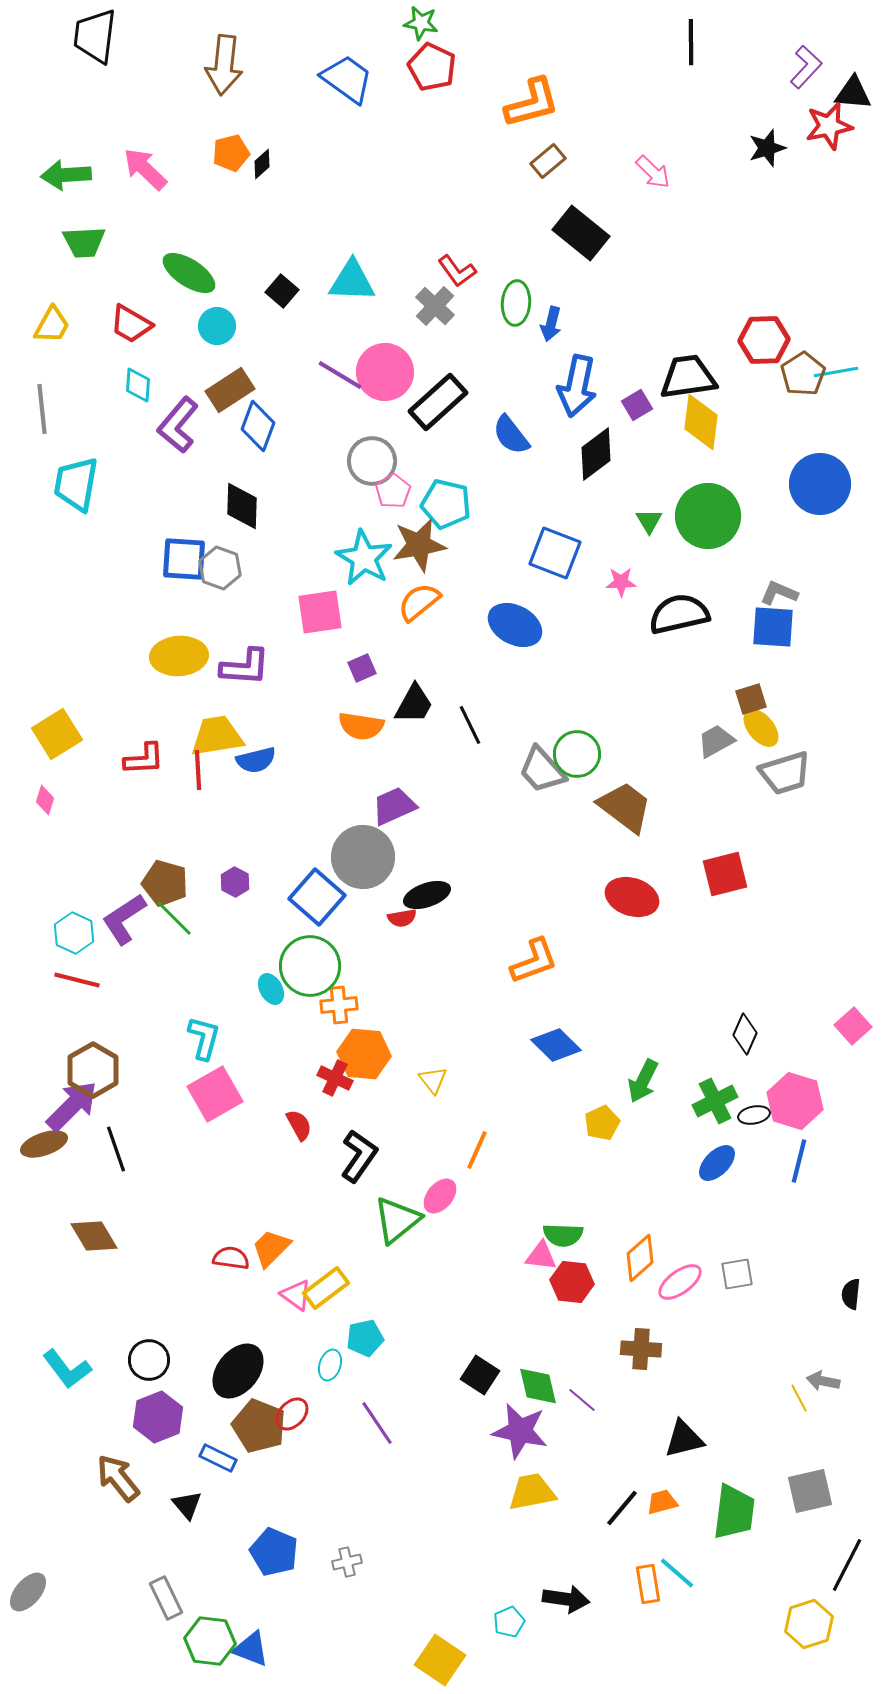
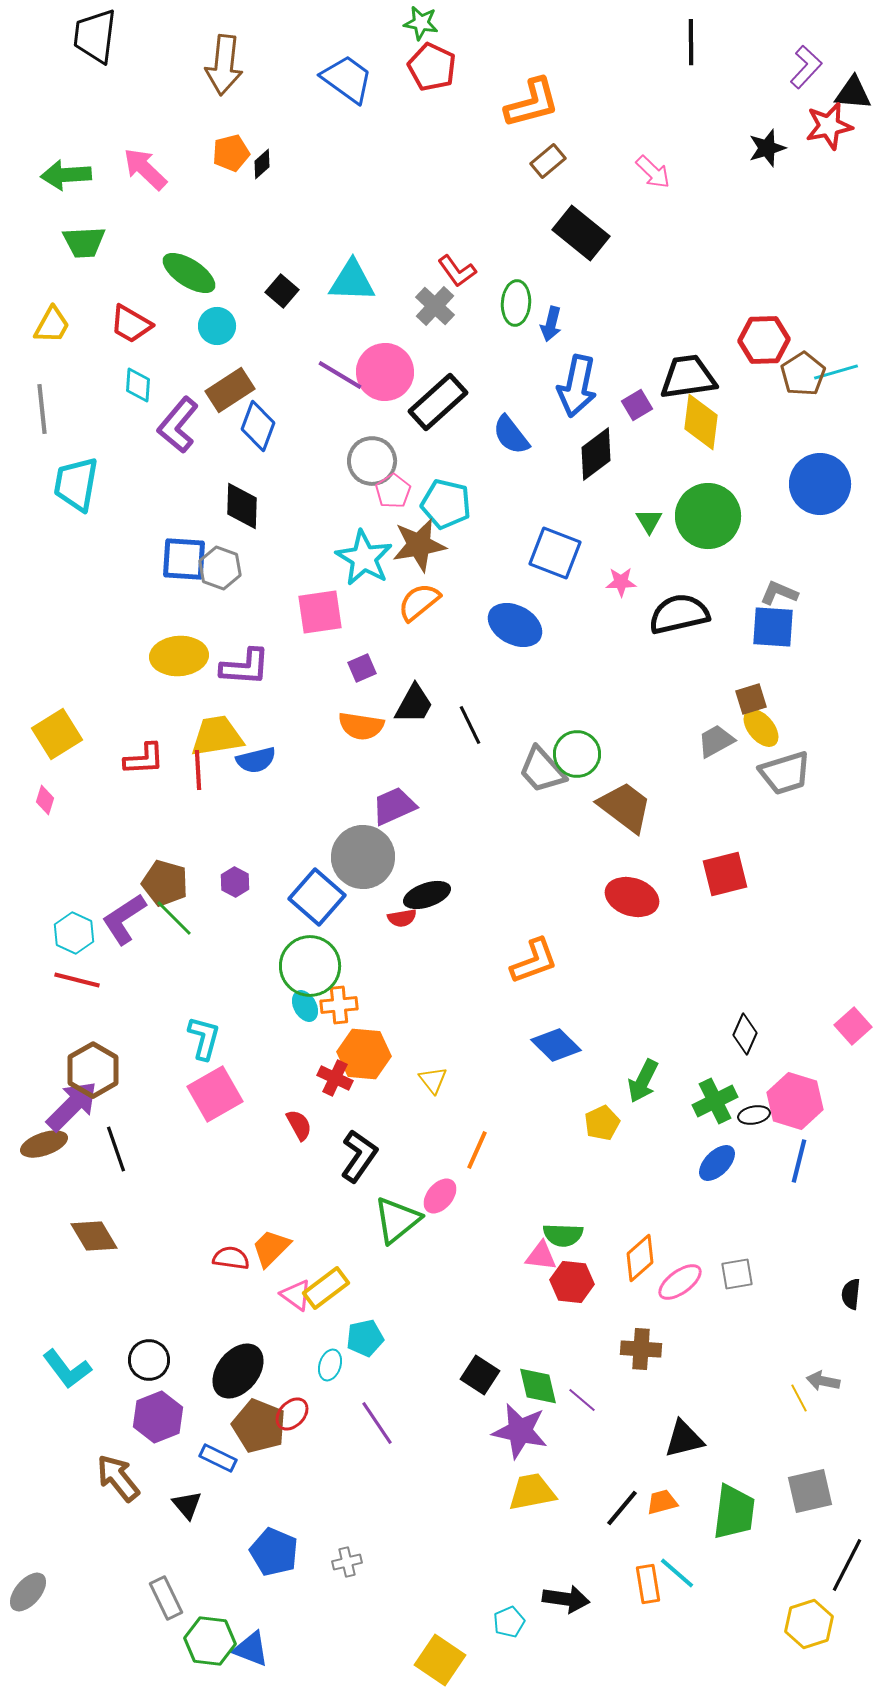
cyan line at (836, 372): rotated 6 degrees counterclockwise
cyan ellipse at (271, 989): moved 34 px right, 17 px down
